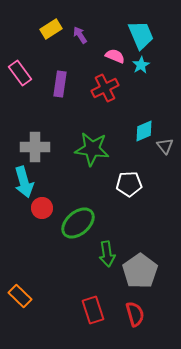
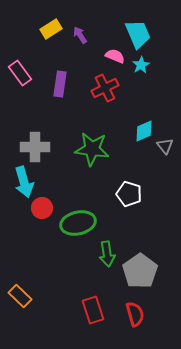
cyan trapezoid: moved 3 px left, 1 px up
white pentagon: moved 10 px down; rotated 20 degrees clockwise
green ellipse: rotated 28 degrees clockwise
